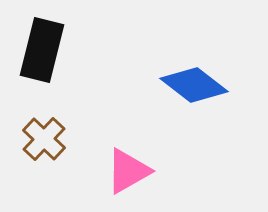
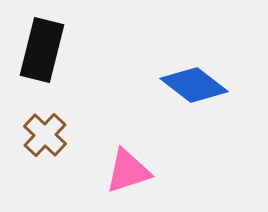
brown cross: moved 1 px right, 4 px up
pink triangle: rotated 12 degrees clockwise
